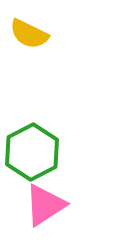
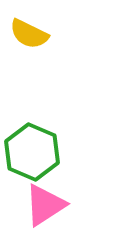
green hexagon: rotated 10 degrees counterclockwise
